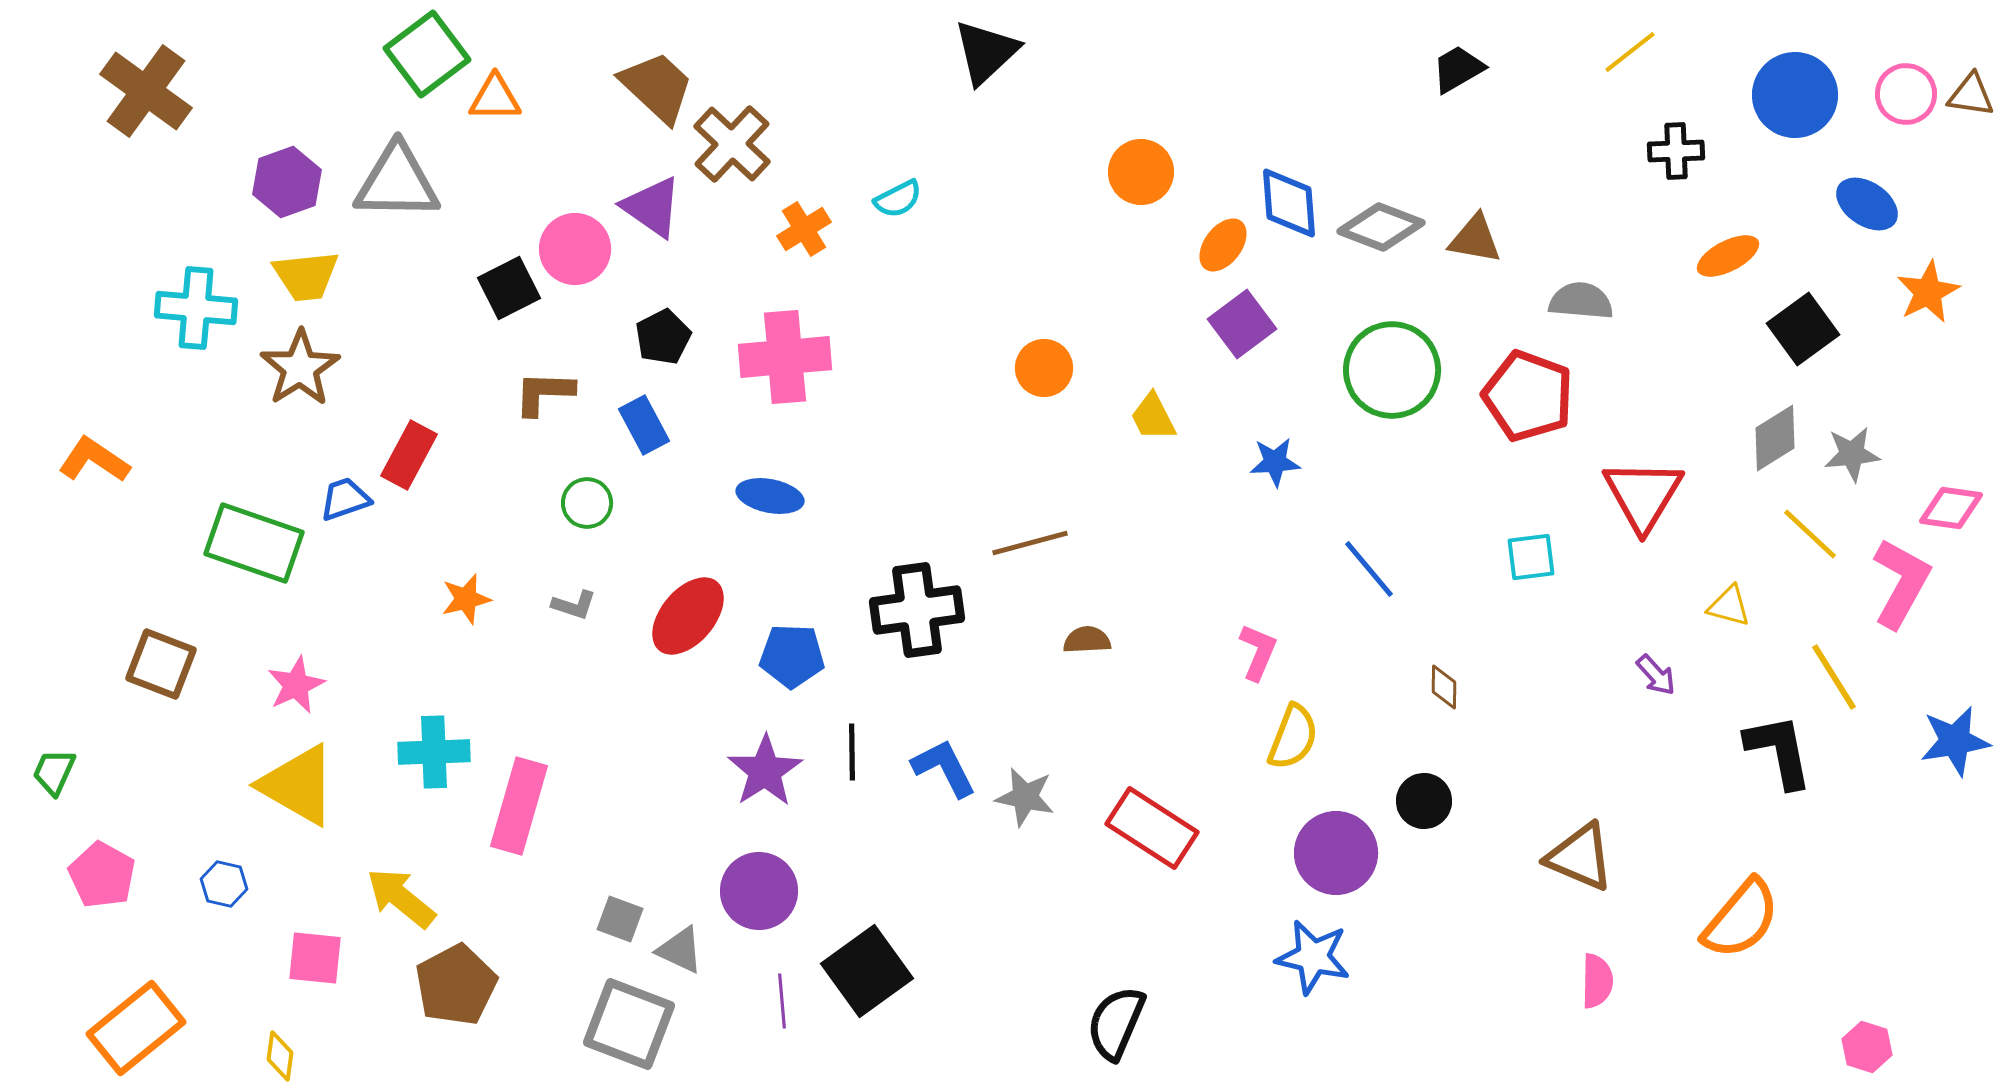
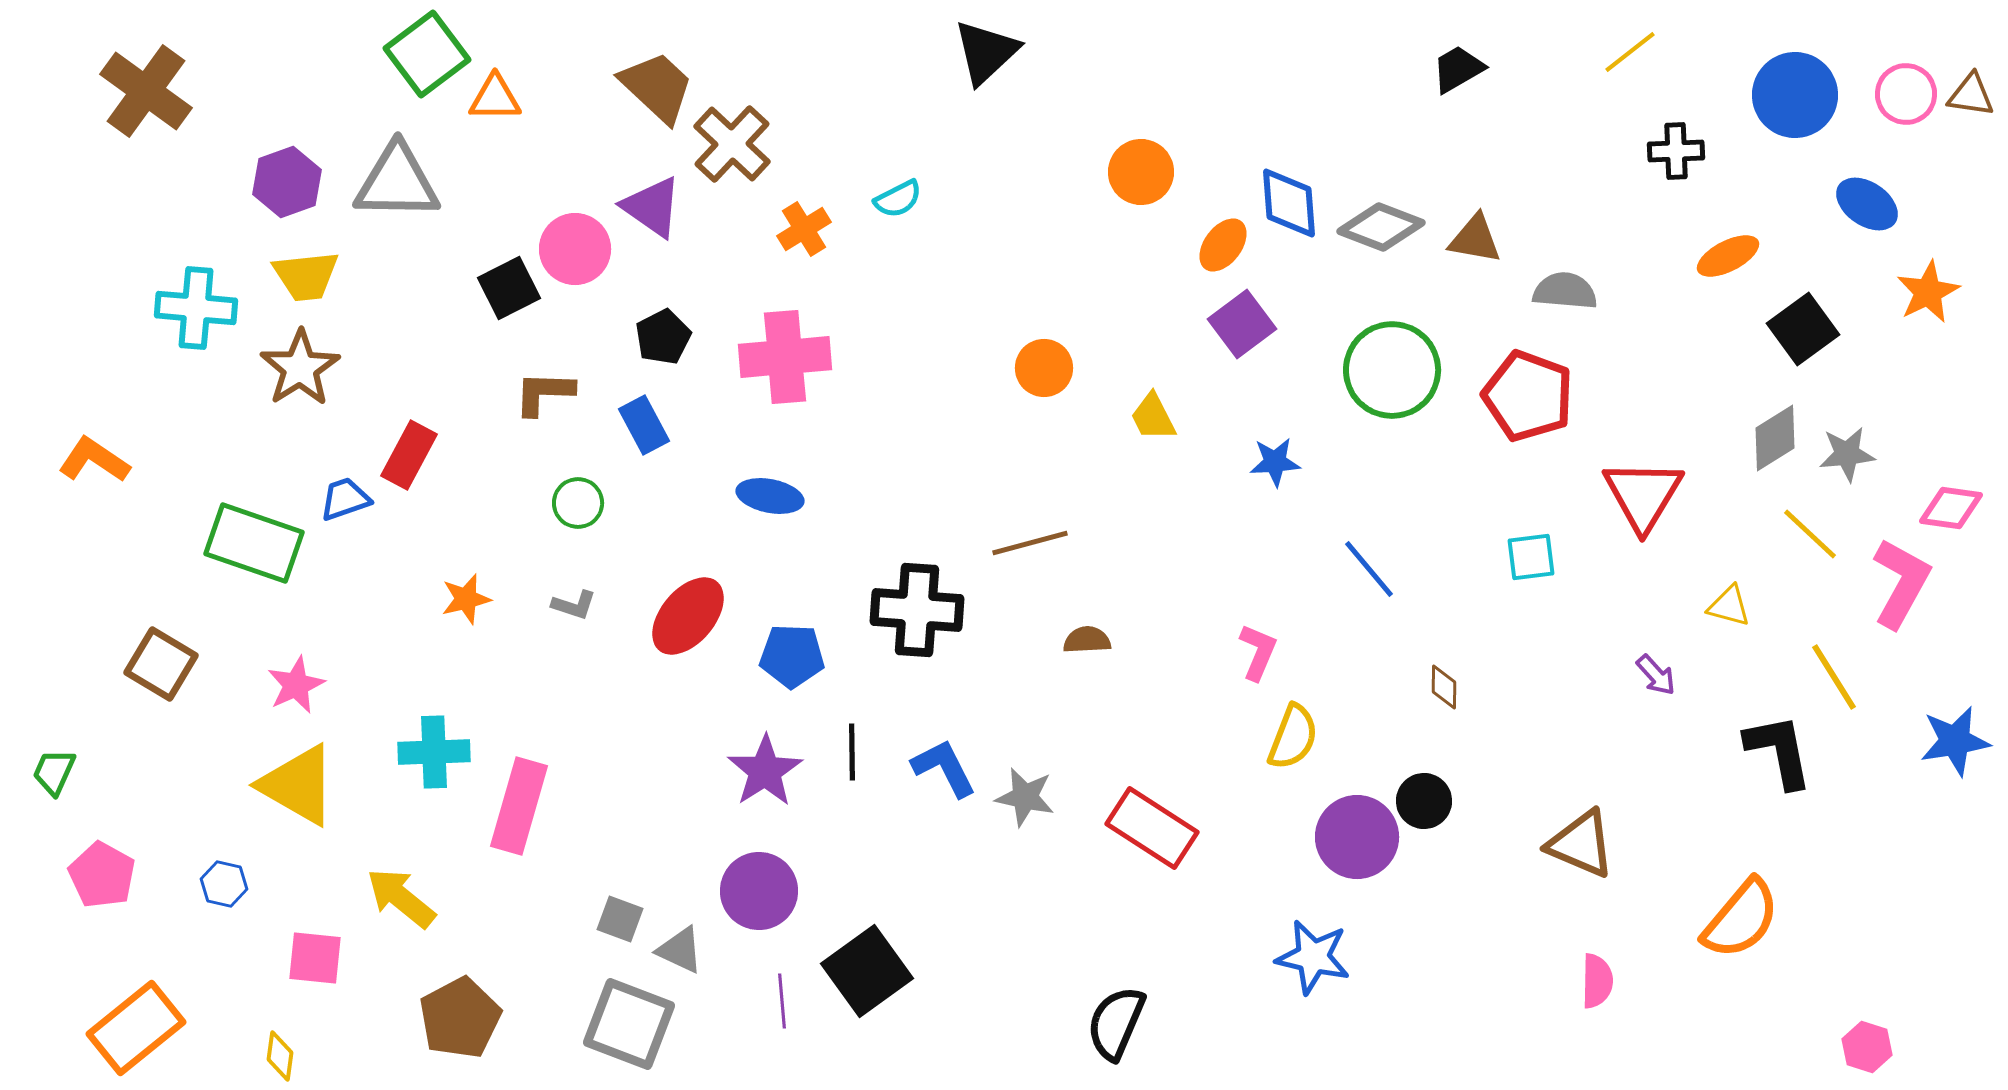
gray semicircle at (1581, 301): moved 16 px left, 10 px up
gray star at (1852, 454): moved 5 px left
green circle at (587, 503): moved 9 px left
black cross at (917, 610): rotated 12 degrees clockwise
brown square at (161, 664): rotated 10 degrees clockwise
purple circle at (1336, 853): moved 21 px right, 16 px up
brown triangle at (1580, 857): moved 1 px right, 13 px up
brown pentagon at (456, 985): moved 4 px right, 33 px down
